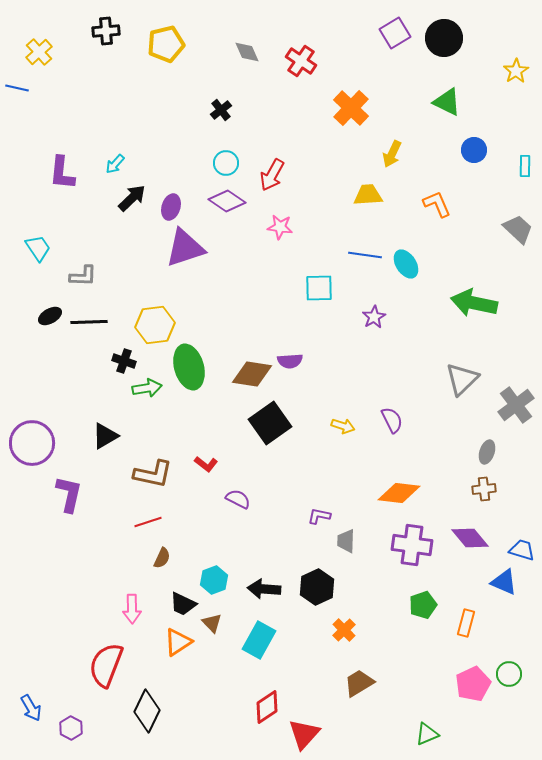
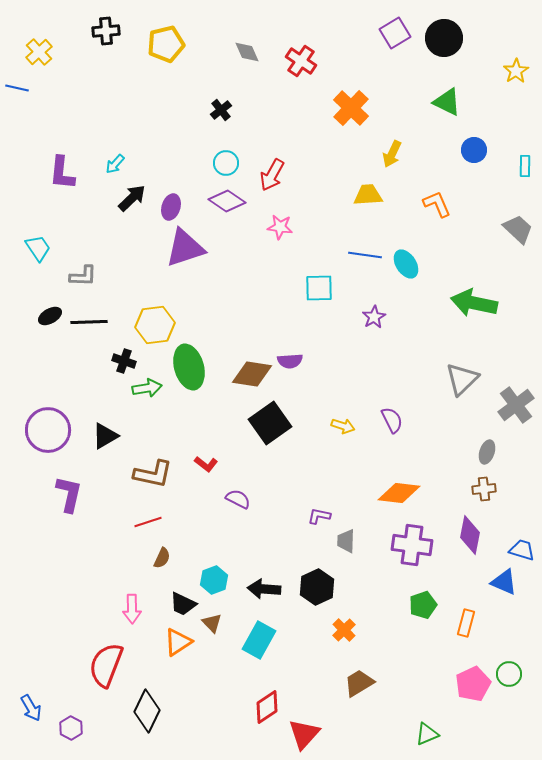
purple circle at (32, 443): moved 16 px right, 13 px up
purple diamond at (470, 538): moved 3 px up; rotated 51 degrees clockwise
